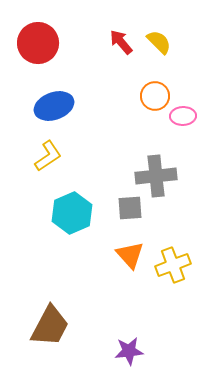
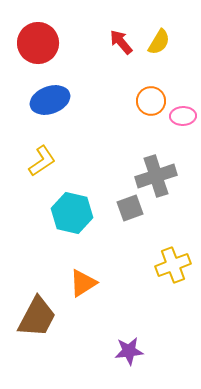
yellow semicircle: rotated 76 degrees clockwise
orange circle: moved 4 px left, 5 px down
blue ellipse: moved 4 px left, 6 px up
yellow L-shape: moved 6 px left, 5 px down
gray cross: rotated 12 degrees counterclockwise
gray square: rotated 16 degrees counterclockwise
cyan hexagon: rotated 24 degrees counterclockwise
orange triangle: moved 47 px left, 28 px down; rotated 40 degrees clockwise
brown trapezoid: moved 13 px left, 9 px up
